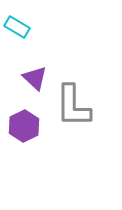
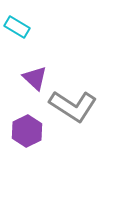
gray L-shape: rotated 57 degrees counterclockwise
purple hexagon: moved 3 px right, 5 px down
